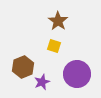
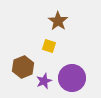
yellow square: moved 5 px left
purple circle: moved 5 px left, 4 px down
purple star: moved 2 px right, 1 px up
